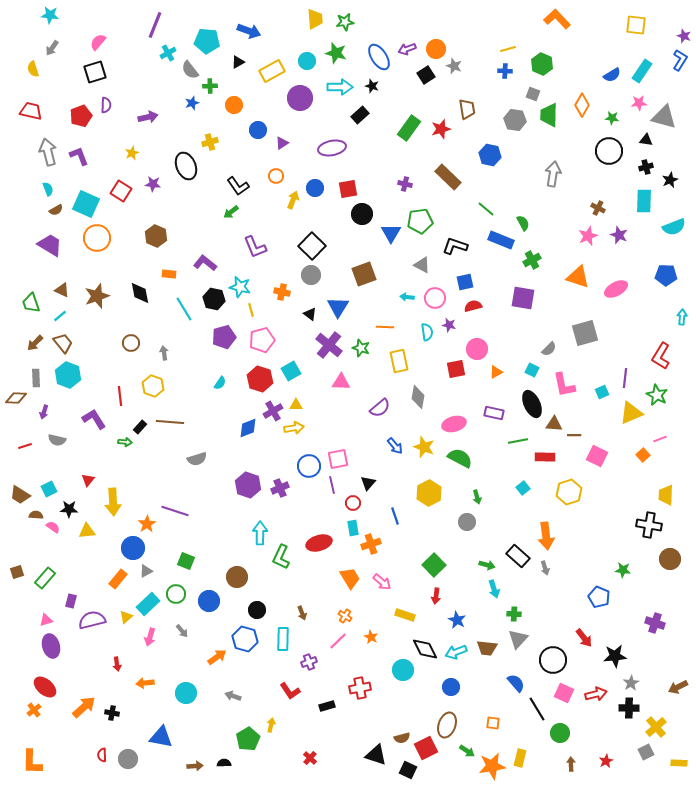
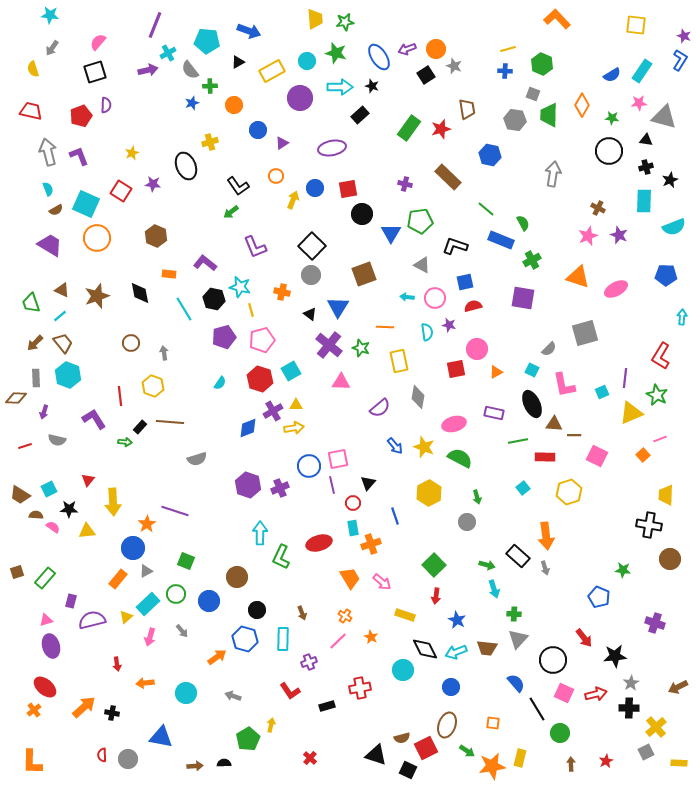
purple arrow at (148, 117): moved 47 px up
